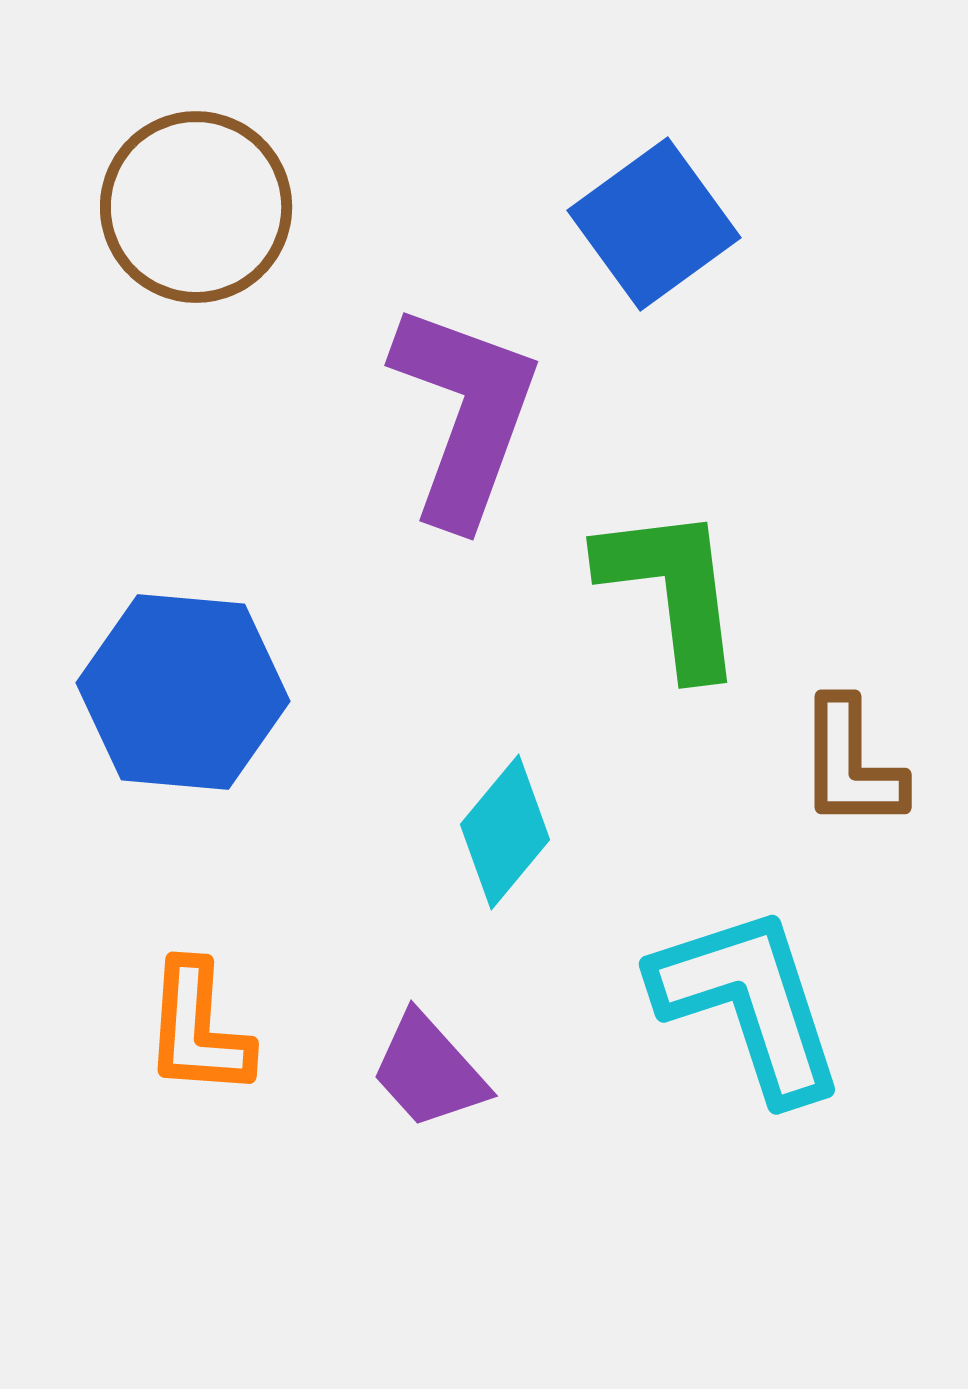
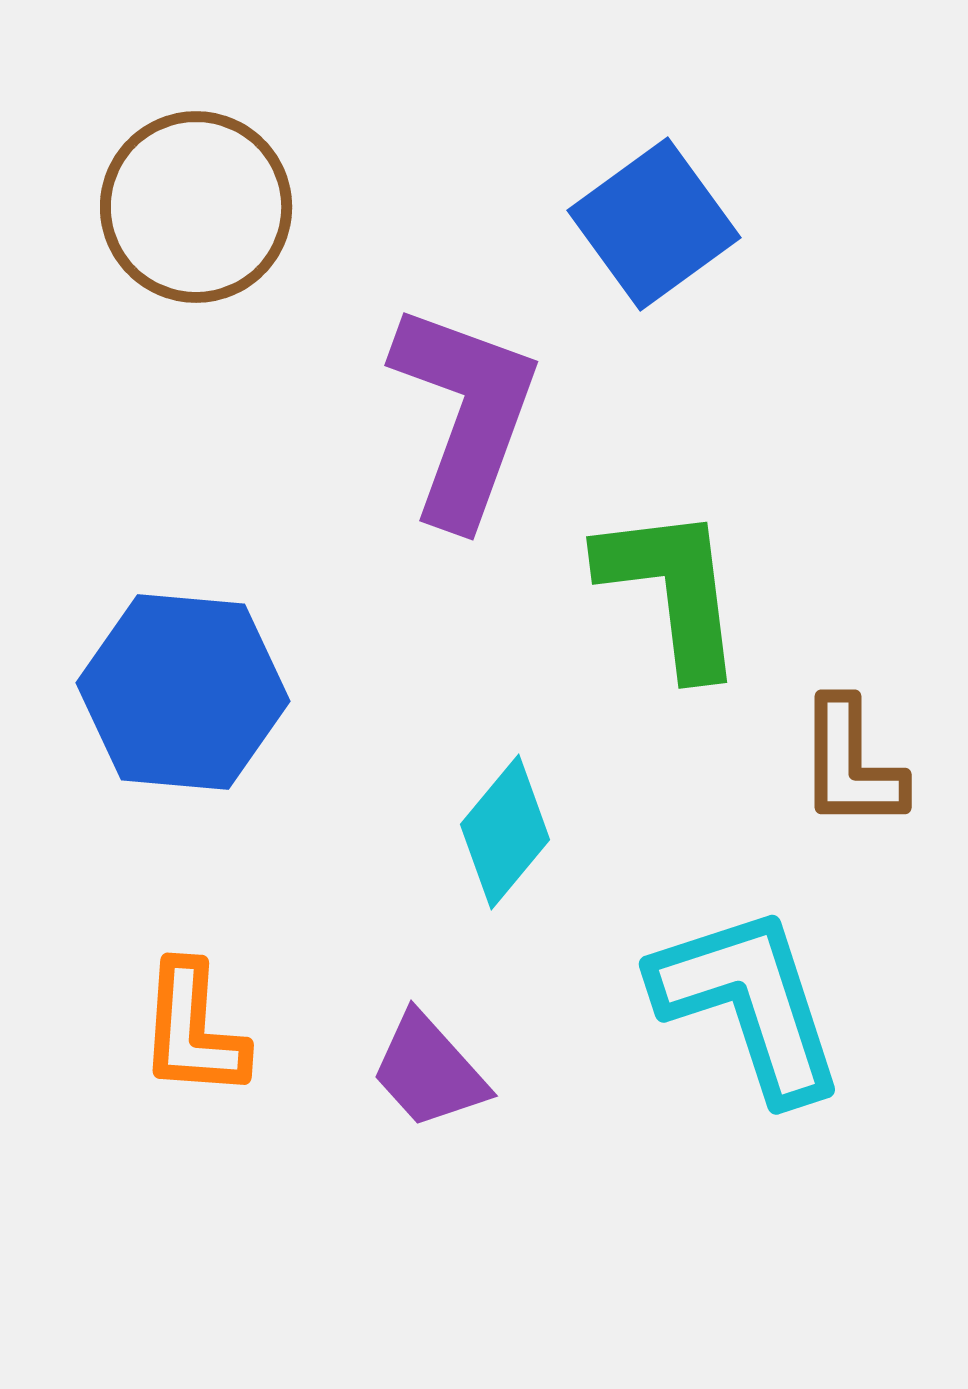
orange L-shape: moved 5 px left, 1 px down
